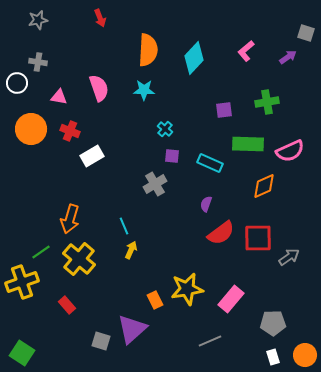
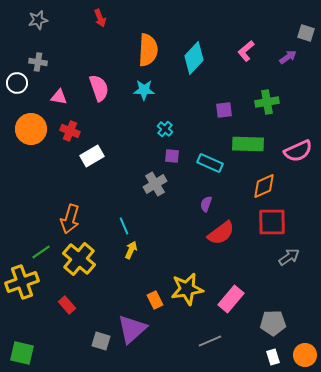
pink semicircle at (290, 151): moved 8 px right
red square at (258, 238): moved 14 px right, 16 px up
green square at (22, 353): rotated 20 degrees counterclockwise
